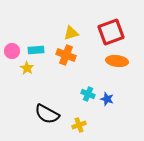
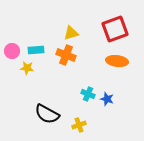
red square: moved 4 px right, 3 px up
yellow star: rotated 24 degrees counterclockwise
